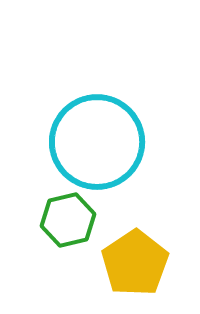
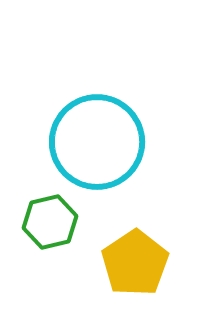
green hexagon: moved 18 px left, 2 px down
